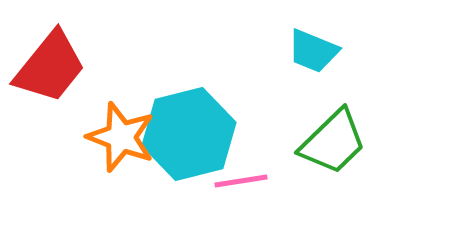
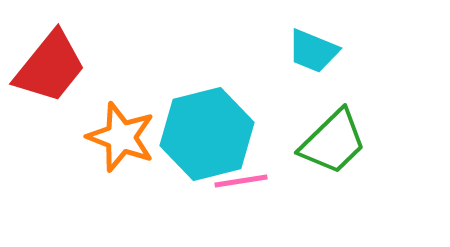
cyan hexagon: moved 18 px right
